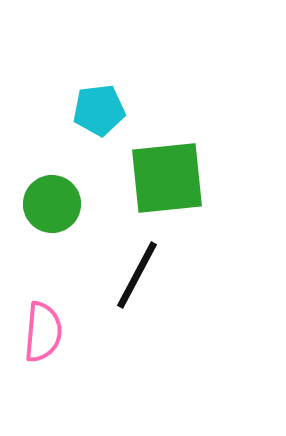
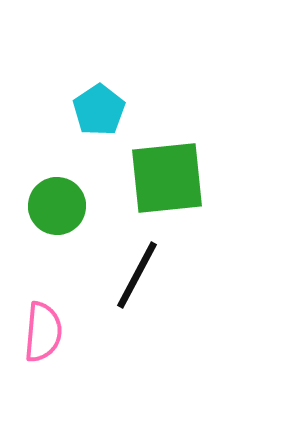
cyan pentagon: rotated 27 degrees counterclockwise
green circle: moved 5 px right, 2 px down
